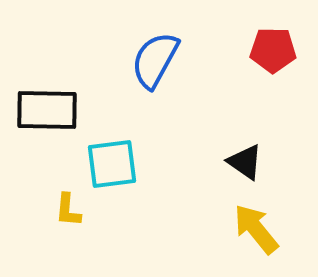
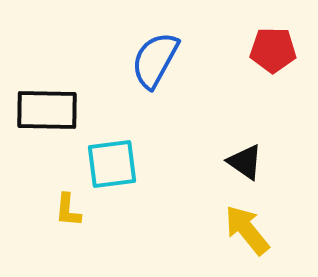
yellow arrow: moved 9 px left, 1 px down
